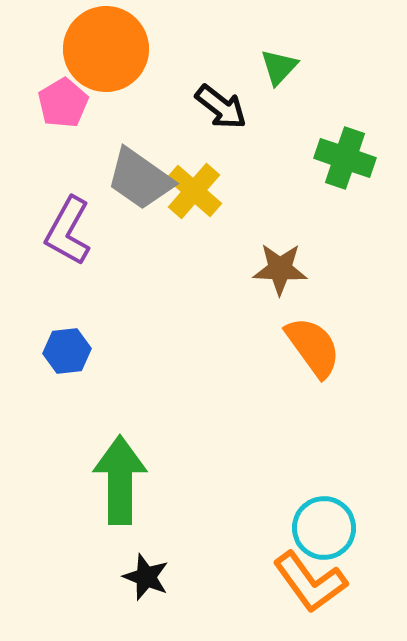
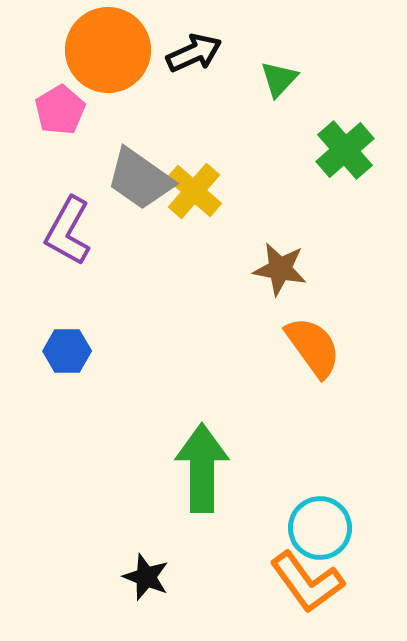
orange circle: moved 2 px right, 1 px down
green triangle: moved 12 px down
pink pentagon: moved 3 px left, 7 px down
black arrow: moved 27 px left, 54 px up; rotated 62 degrees counterclockwise
green cross: moved 8 px up; rotated 30 degrees clockwise
brown star: rotated 8 degrees clockwise
blue hexagon: rotated 6 degrees clockwise
green arrow: moved 82 px right, 12 px up
cyan circle: moved 4 px left
orange L-shape: moved 3 px left
